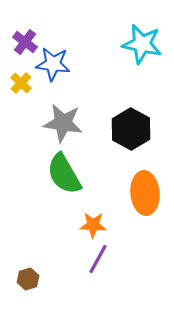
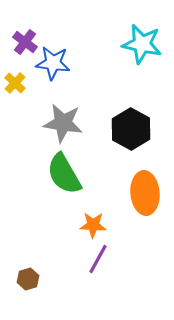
blue star: moved 1 px up
yellow cross: moved 6 px left
